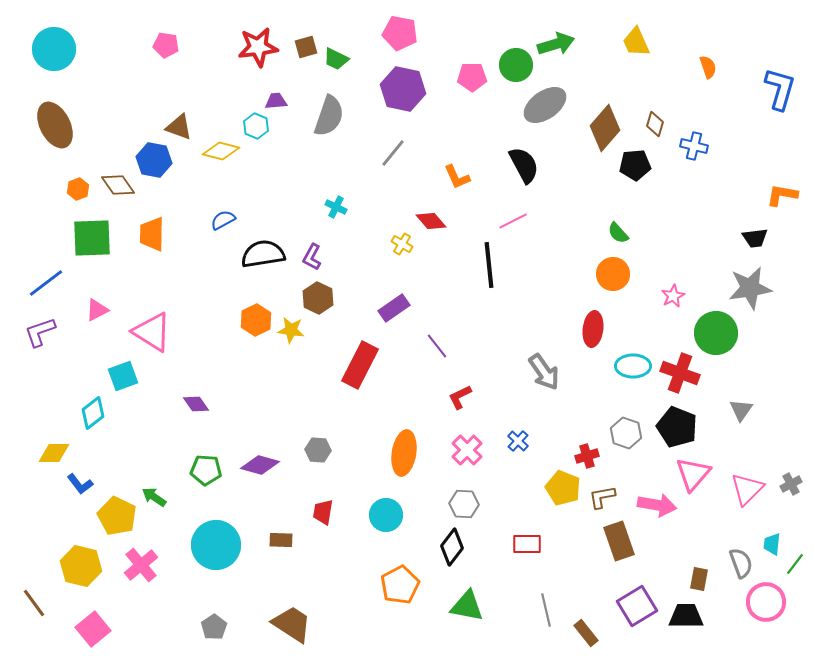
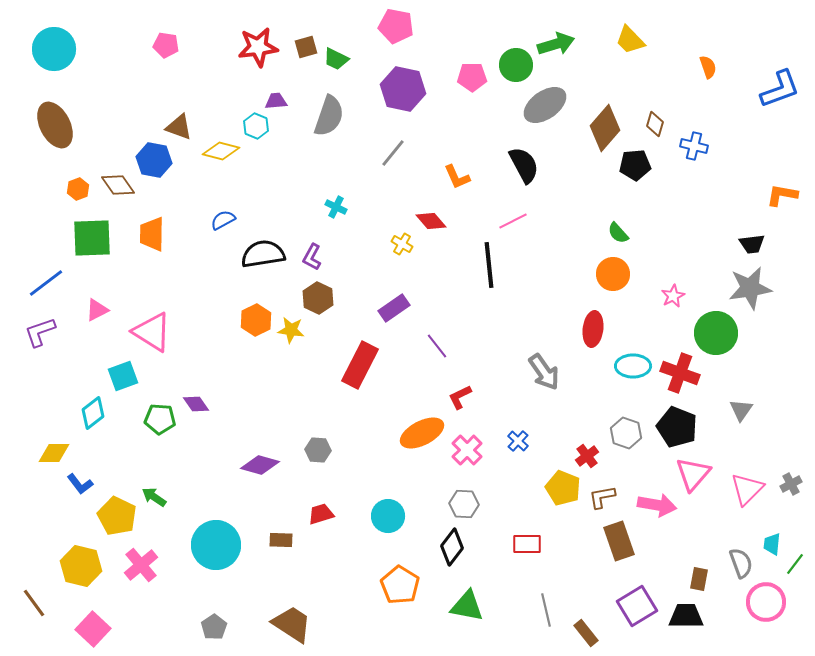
pink pentagon at (400, 33): moved 4 px left, 7 px up
yellow trapezoid at (636, 42): moved 6 px left, 2 px up; rotated 20 degrees counterclockwise
blue L-shape at (780, 89): rotated 54 degrees clockwise
black trapezoid at (755, 238): moved 3 px left, 6 px down
orange ellipse at (404, 453): moved 18 px right, 20 px up; rotated 54 degrees clockwise
red cross at (587, 456): rotated 20 degrees counterclockwise
green pentagon at (206, 470): moved 46 px left, 51 px up
red trapezoid at (323, 512): moved 2 px left, 2 px down; rotated 64 degrees clockwise
cyan circle at (386, 515): moved 2 px right, 1 px down
orange pentagon at (400, 585): rotated 12 degrees counterclockwise
pink square at (93, 629): rotated 8 degrees counterclockwise
